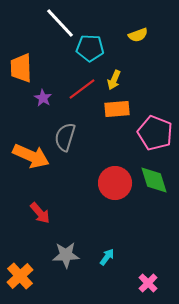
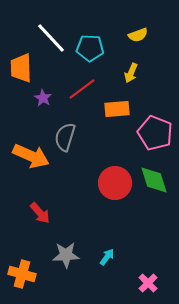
white line: moved 9 px left, 15 px down
yellow arrow: moved 17 px right, 7 px up
orange cross: moved 2 px right, 2 px up; rotated 32 degrees counterclockwise
